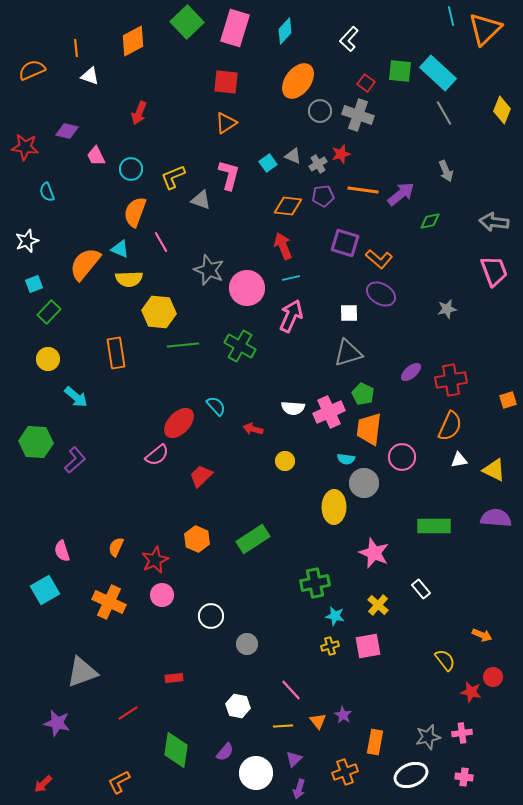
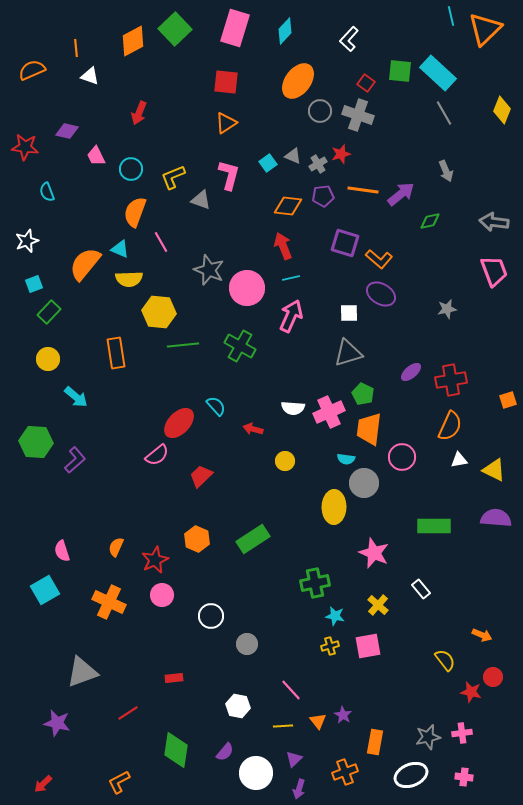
green square at (187, 22): moved 12 px left, 7 px down
